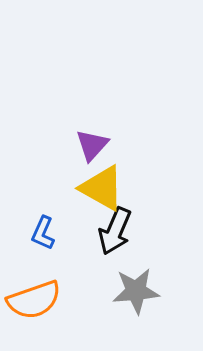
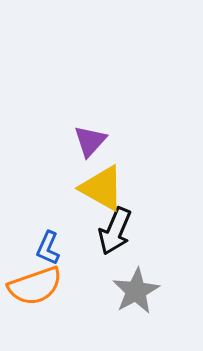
purple triangle: moved 2 px left, 4 px up
blue L-shape: moved 5 px right, 15 px down
gray star: rotated 24 degrees counterclockwise
orange semicircle: moved 1 px right, 14 px up
